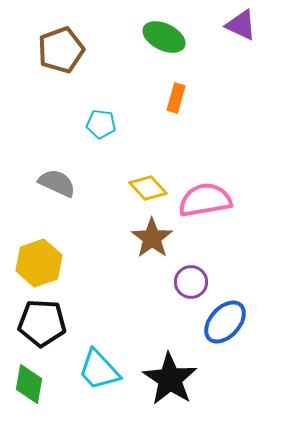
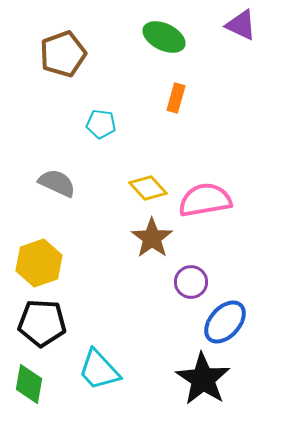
brown pentagon: moved 2 px right, 4 px down
black star: moved 33 px right
